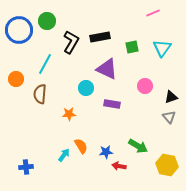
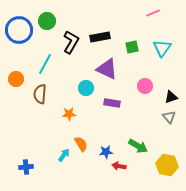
purple rectangle: moved 1 px up
orange semicircle: moved 2 px up
